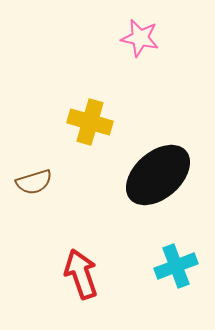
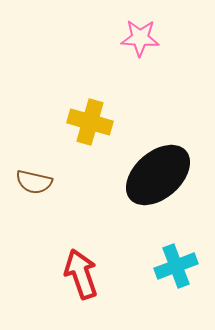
pink star: rotated 9 degrees counterclockwise
brown semicircle: rotated 30 degrees clockwise
